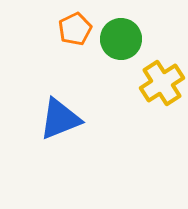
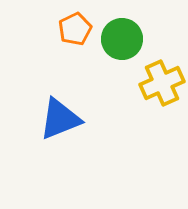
green circle: moved 1 px right
yellow cross: rotated 9 degrees clockwise
